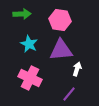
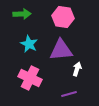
pink hexagon: moved 3 px right, 3 px up
purple line: rotated 35 degrees clockwise
